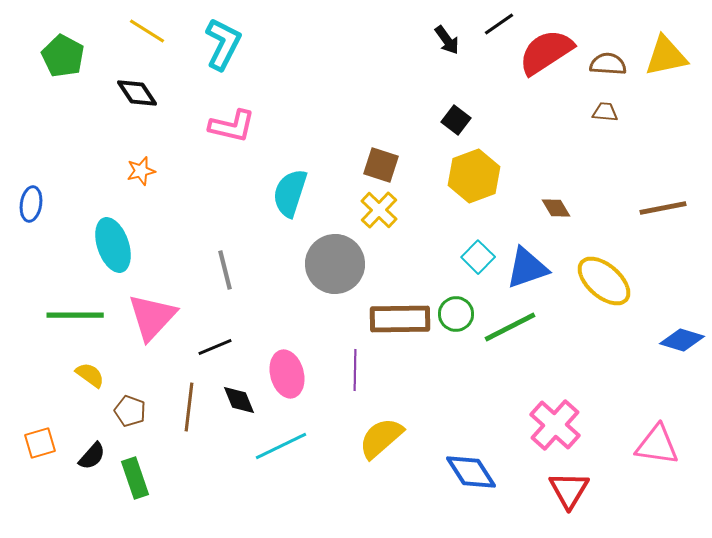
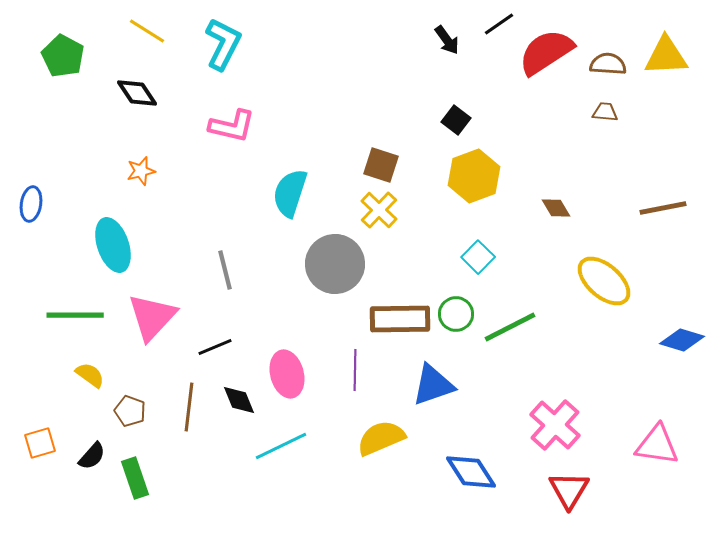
yellow triangle at (666, 56): rotated 9 degrees clockwise
blue triangle at (527, 268): moved 94 px left, 117 px down
yellow semicircle at (381, 438): rotated 18 degrees clockwise
